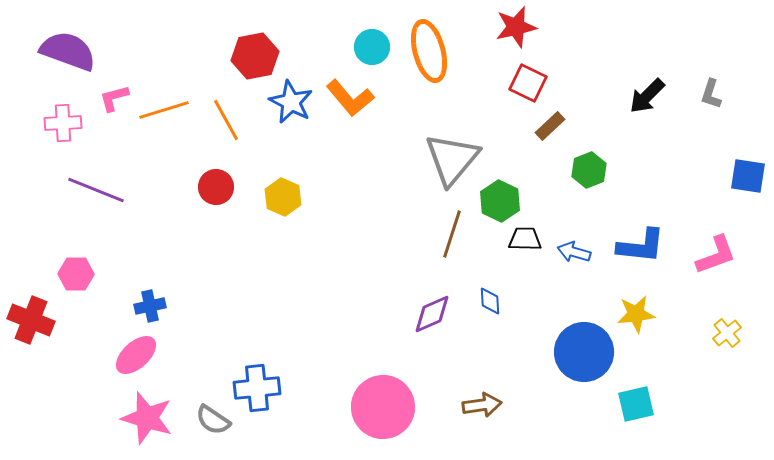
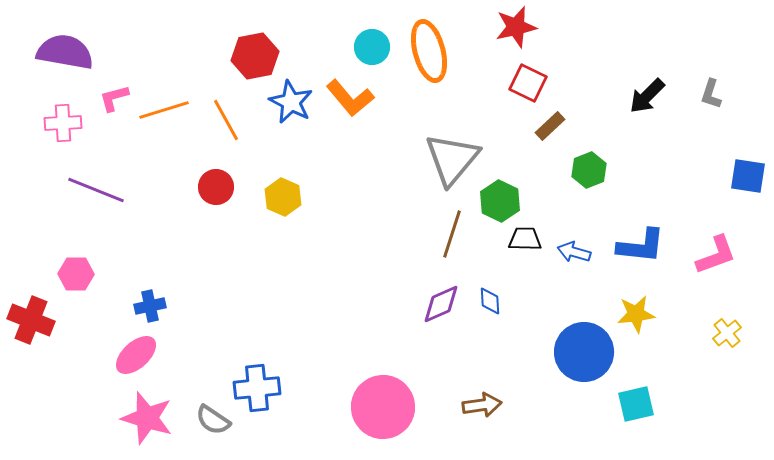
purple semicircle at (68, 51): moved 3 px left, 1 px down; rotated 10 degrees counterclockwise
purple diamond at (432, 314): moved 9 px right, 10 px up
